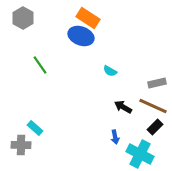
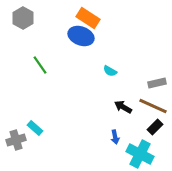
gray cross: moved 5 px left, 5 px up; rotated 18 degrees counterclockwise
